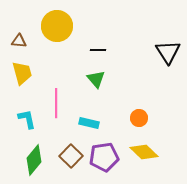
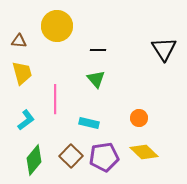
black triangle: moved 4 px left, 3 px up
pink line: moved 1 px left, 4 px up
cyan L-shape: moved 1 px left, 1 px down; rotated 65 degrees clockwise
